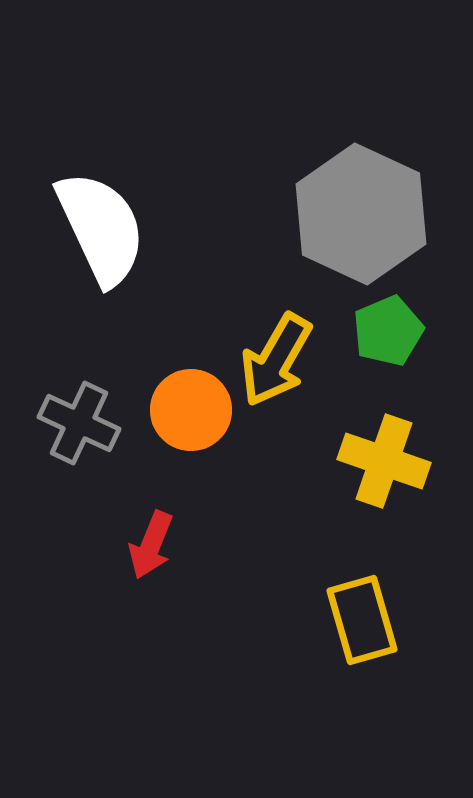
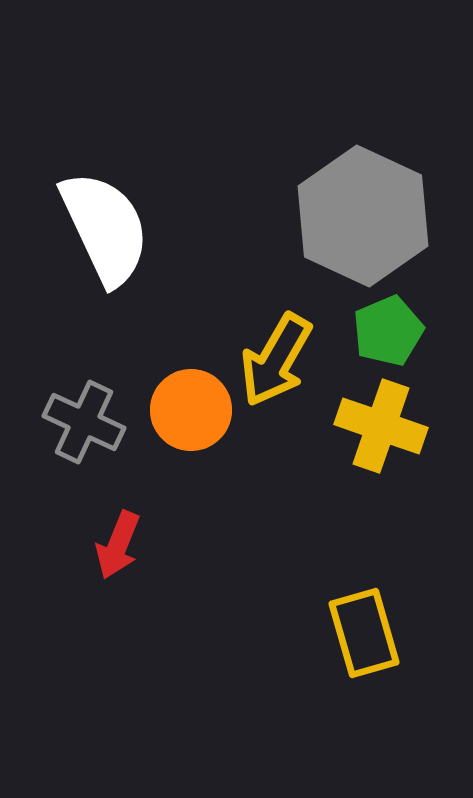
gray hexagon: moved 2 px right, 2 px down
white semicircle: moved 4 px right
gray cross: moved 5 px right, 1 px up
yellow cross: moved 3 px left, 35 px up
red arrow: moved 33 px left
yellow rectangle: moved 2 px right, 13 px down
